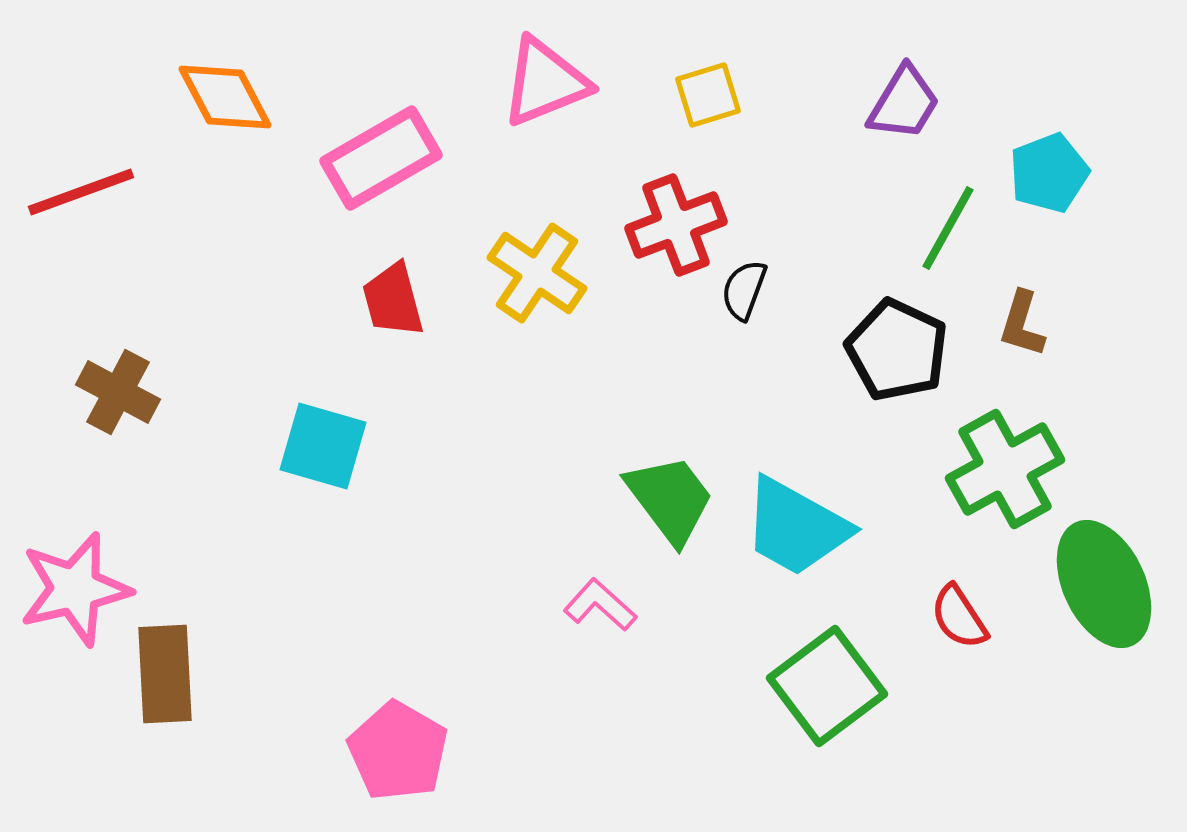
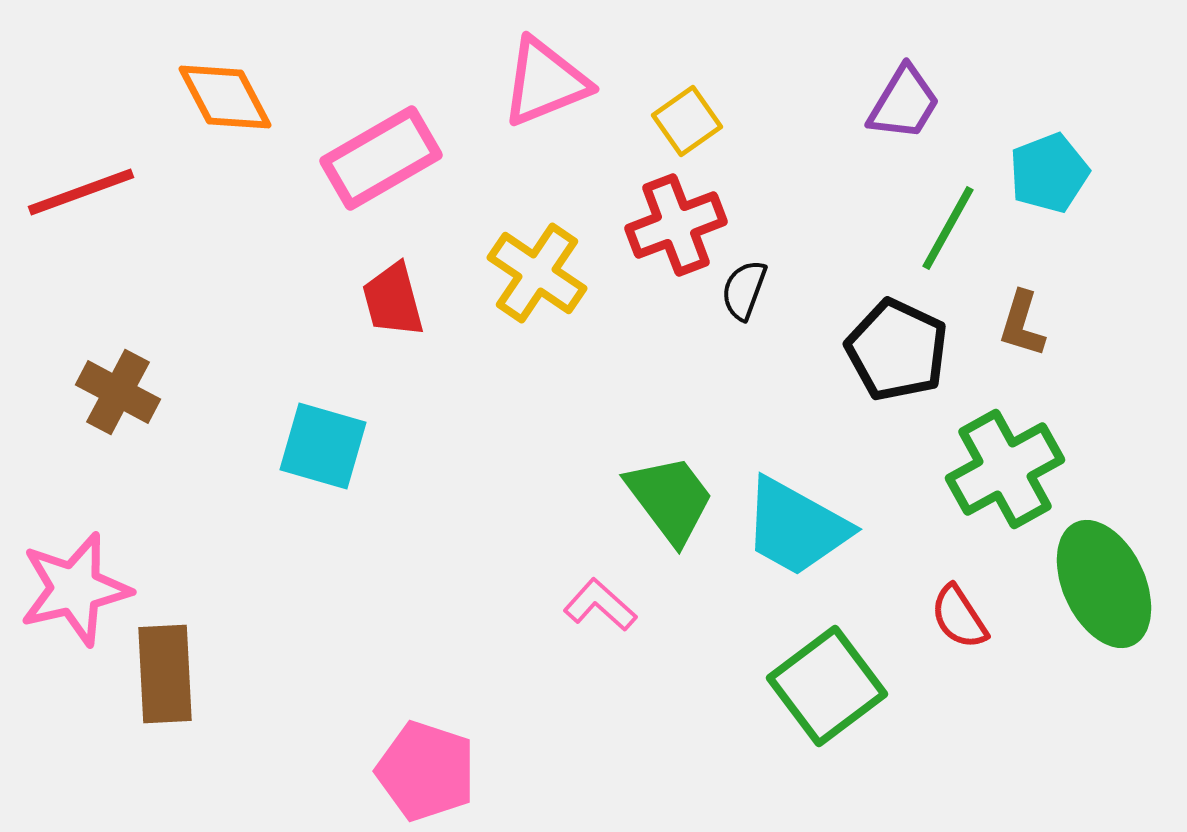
yellow square: moved 21 px left, 26 px down; rotated 18 degrees counterclockwise
pink pentagon: moved 28 px right, 20 px down; rotated 12 degrees counterclockwise
